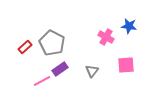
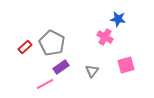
blue star: moved 11 px left, 7 px up
pink cross: moved 1 px left
pink square: rotated 12 degrees counterclockwise
purple rectangle: moved 1 px right, 2 px up
pink line: moved 3 px right, 3 px down
